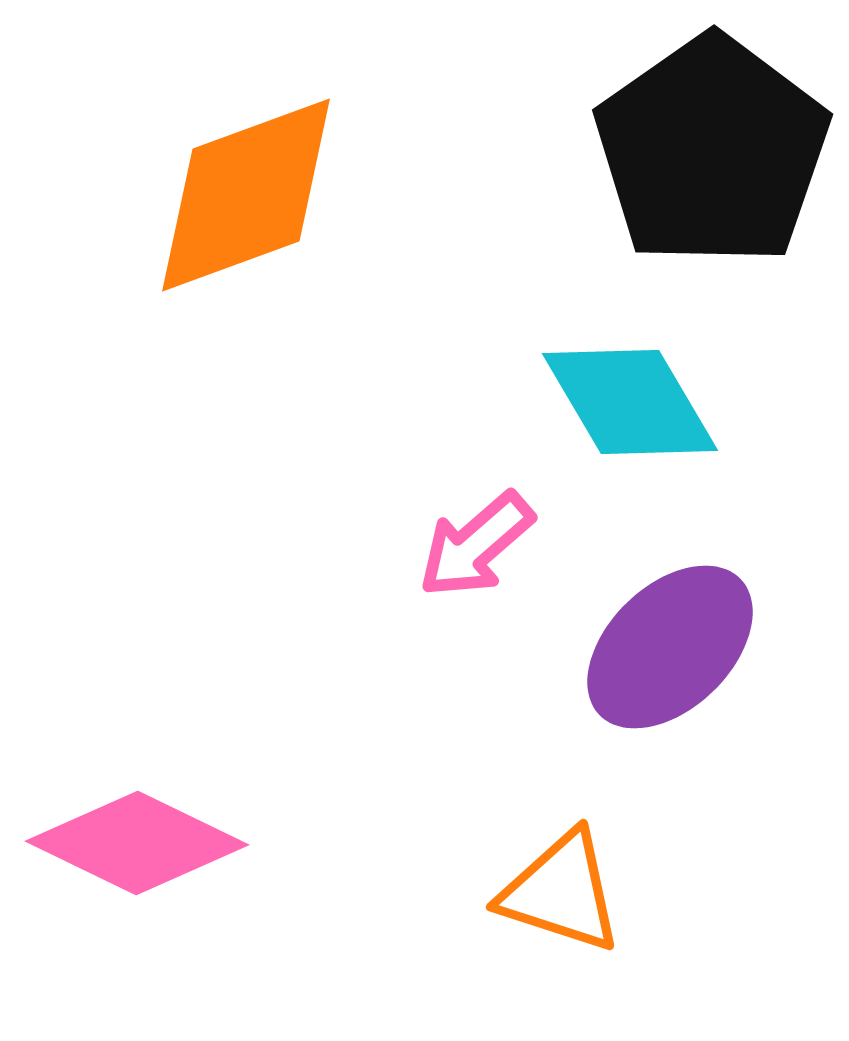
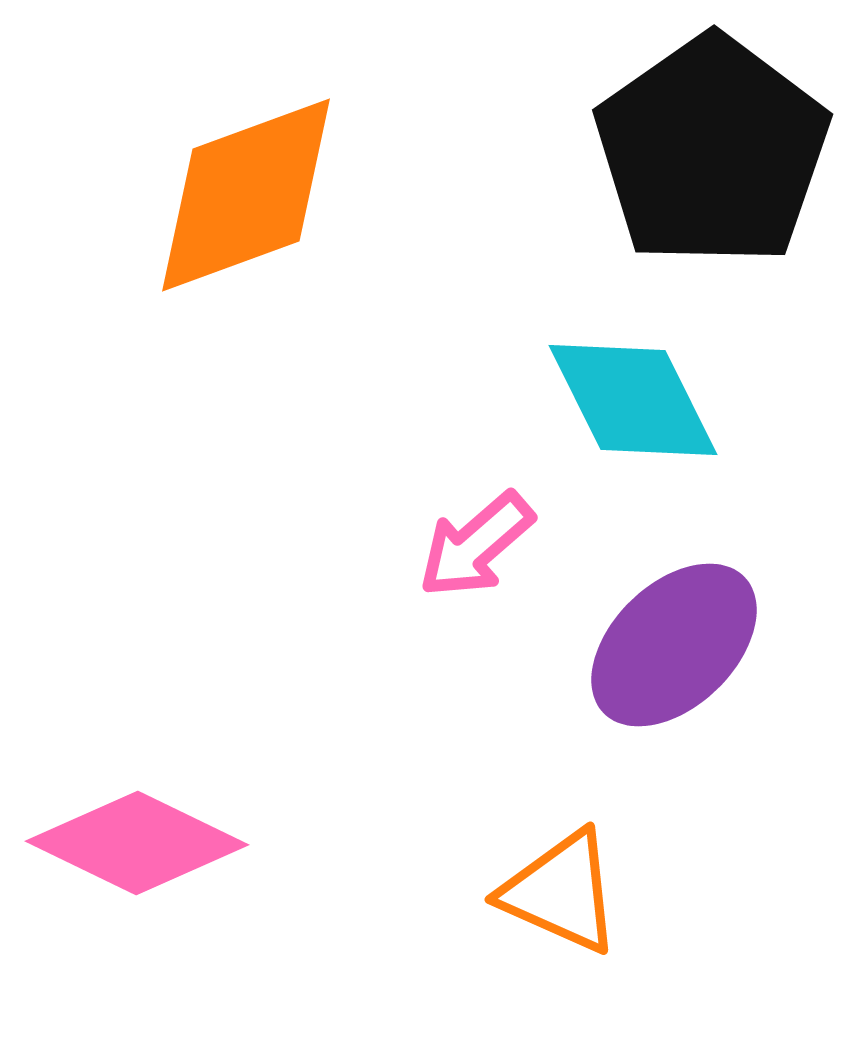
cyan diamond: moved 3 px right, 2 px up; rotated 4 degrees clockwise
purple ellipse: moved 4 px right, 2 px up
orange triangle: rotated 6 degrees clockwise
